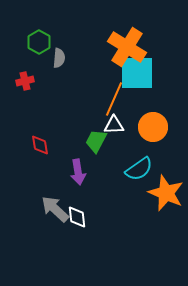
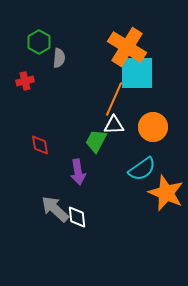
cyan semicircle: moved 3 px right
